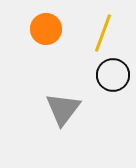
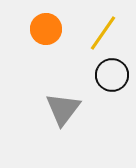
yellow line: rotated 15 degrees clockwise
black circle: moved 1 px left
